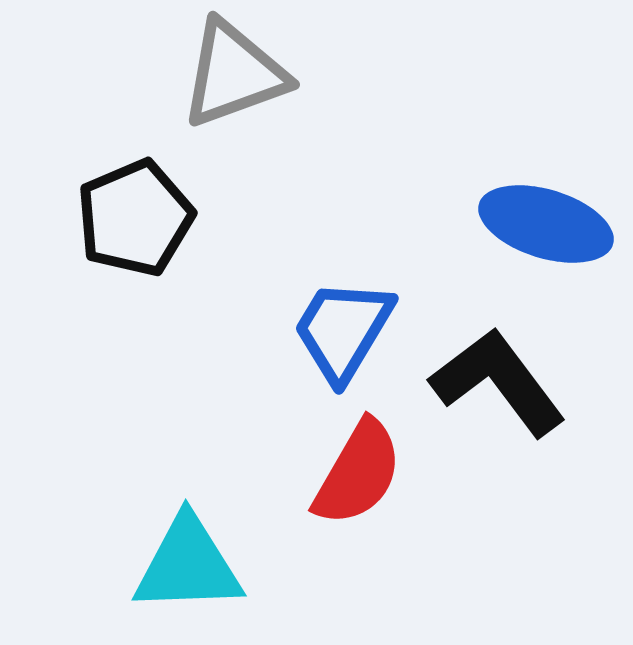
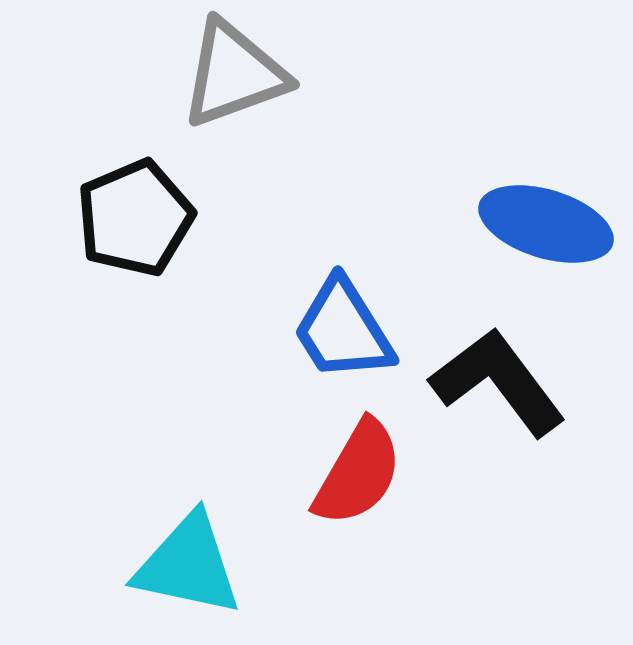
blue trapezoid: rotated 63 degrees counterclockwise
cyan triangle: rotated 14 degrees clockwise
